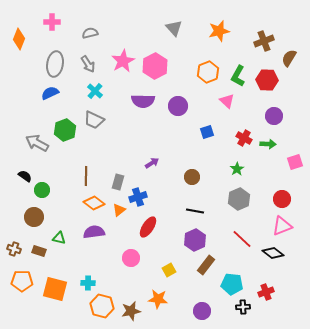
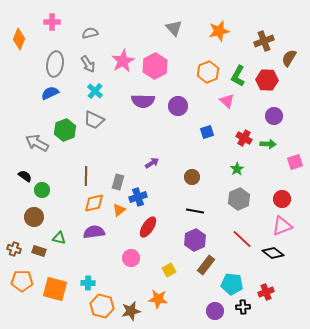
orange diamond at (94, 203): rotated 50 degrees counterclockwise
purple circle at (202, 311): moved 13 px right
